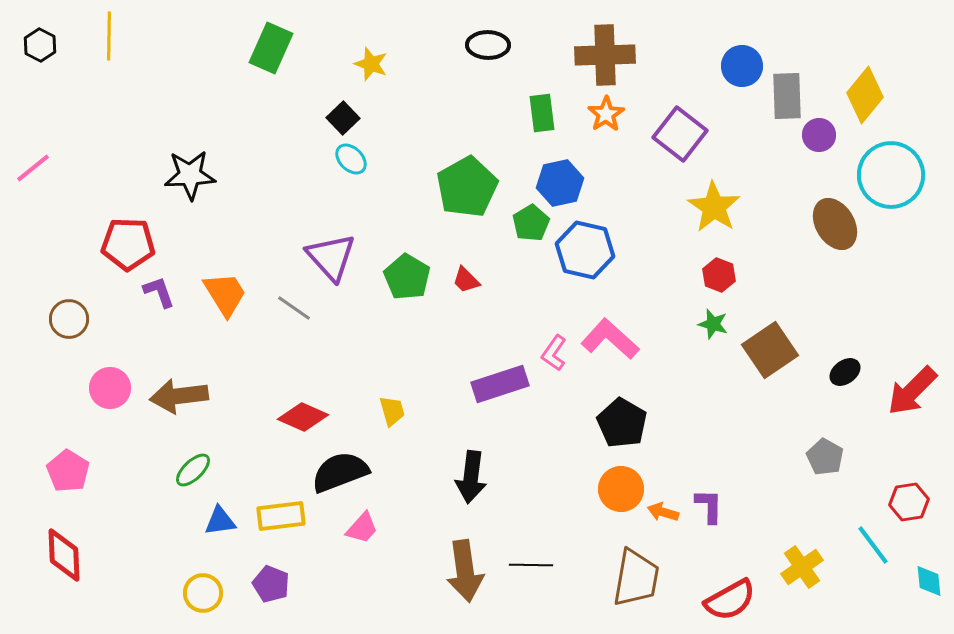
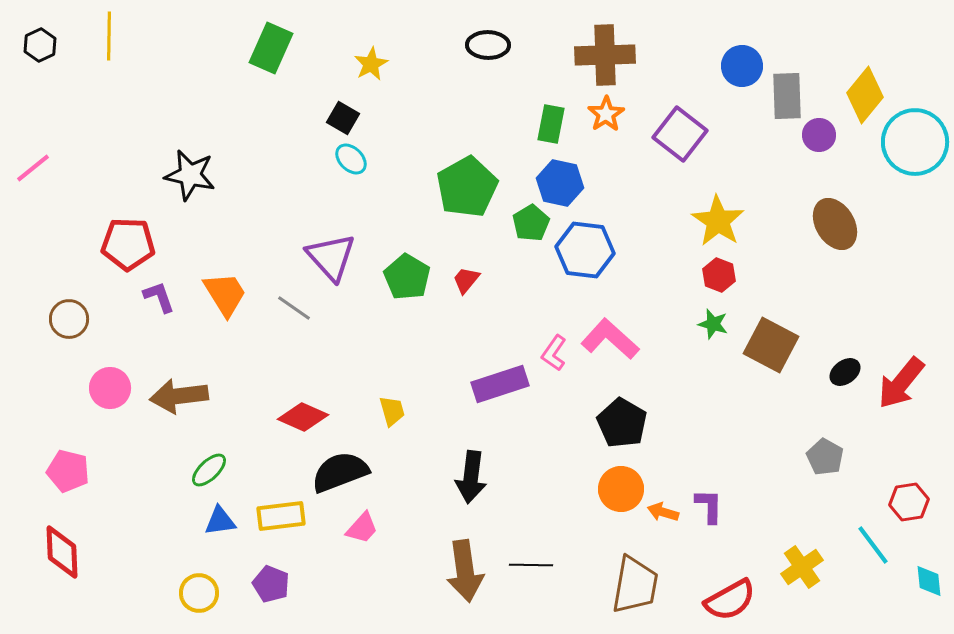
black hexagon at (40, 45): rotated 8 degrees clockwise
yellow star at (371, 64): rotated 24 degrees clockwise
green rectangle at (542, 113): moved 9 px right, 11 px down; rotated 18 degrees clockwise
black square at (343, 118): rotated 16 degrees counterclockwise
black star at (190, 175): rotated 15 degrees clockwise
cyan circle at (891, 175): moved 24 px right, 33 px up
blue hexagon at (560, 183): rotated 24 degrees clockwise
yellow star at (714, 207): moved 4 px right, 14 px down
blue hexagon at (585, 250): rotated 6 degrees counterclockwise
red trapezoid at (466, 280): rotated 84 degrees clockwise
purple L-shape at (159, 292): moved 5 px down
brown square at (770, 350): moved 1 px right, 5 px up; rotated 28 degrees counterclockwise
red arrow at (912, 391): moved 11 px left, 8 px up; rotated 6 degrees counterclockwise
green ellipse at (193, 470): moved 16 px right
pink pentagon at (68, 471): rotated 18 degrees counterclockwise
red diamond at (64, 555): moved 2 px left, 3 px up
brown trapezoid at (636, 578): moved 1 px left, 7 px down
yellow circle at (203, 593): moved 4 px left
